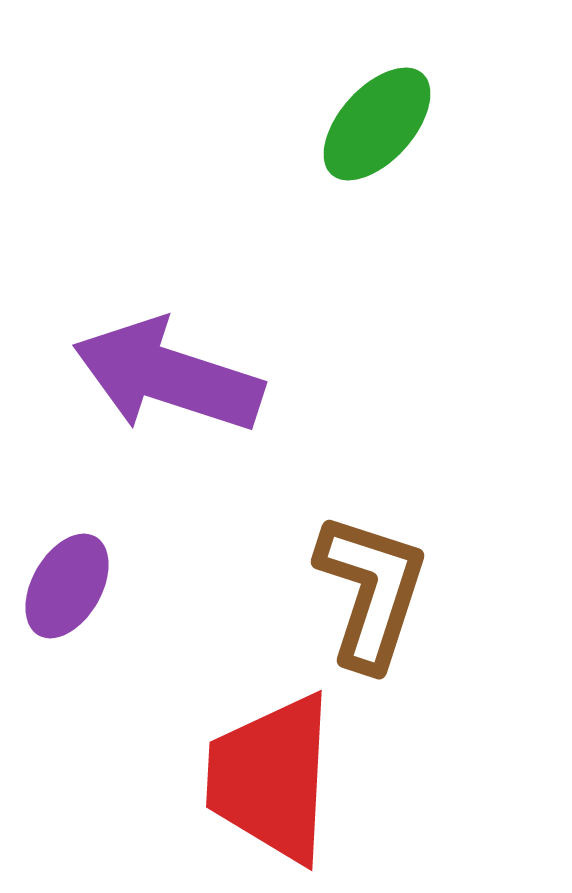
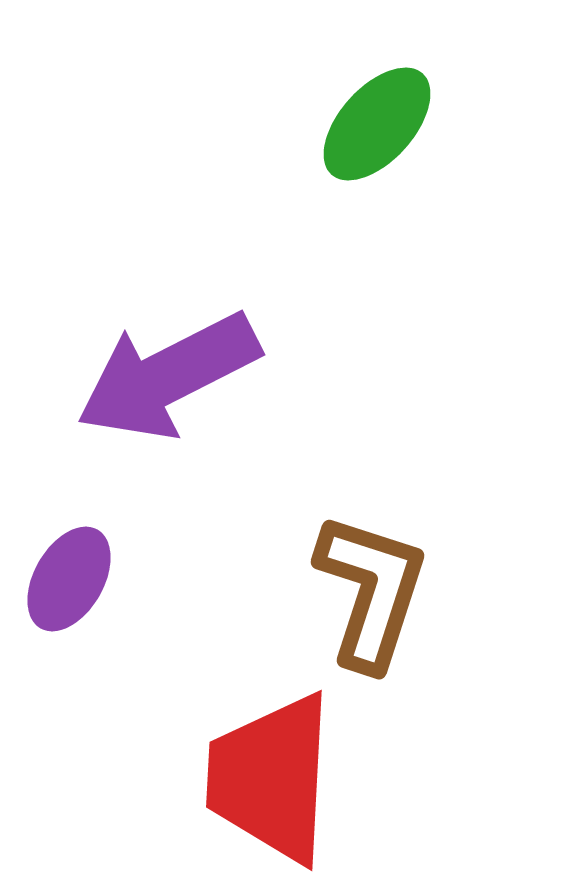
purple arrow: rotated 45 degrees counterclockwise
purple ellipse: moved 2 px right, 7 px up
